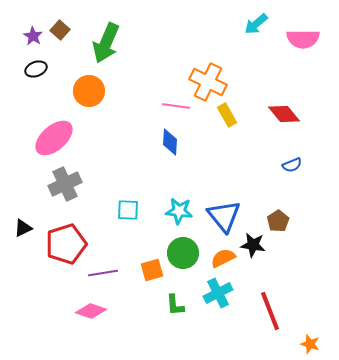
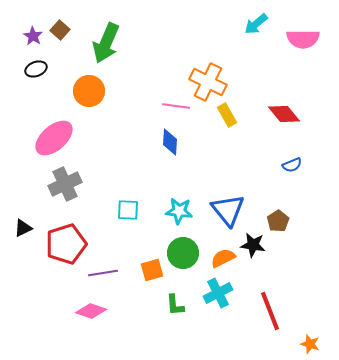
blue triangle: moved 4 px right, 6 px up
